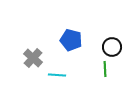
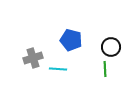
black circle: moved 1 px left
gray cross: rotated 30 degrees clockwise
cyan line: moved 1 px right, 6 px up
